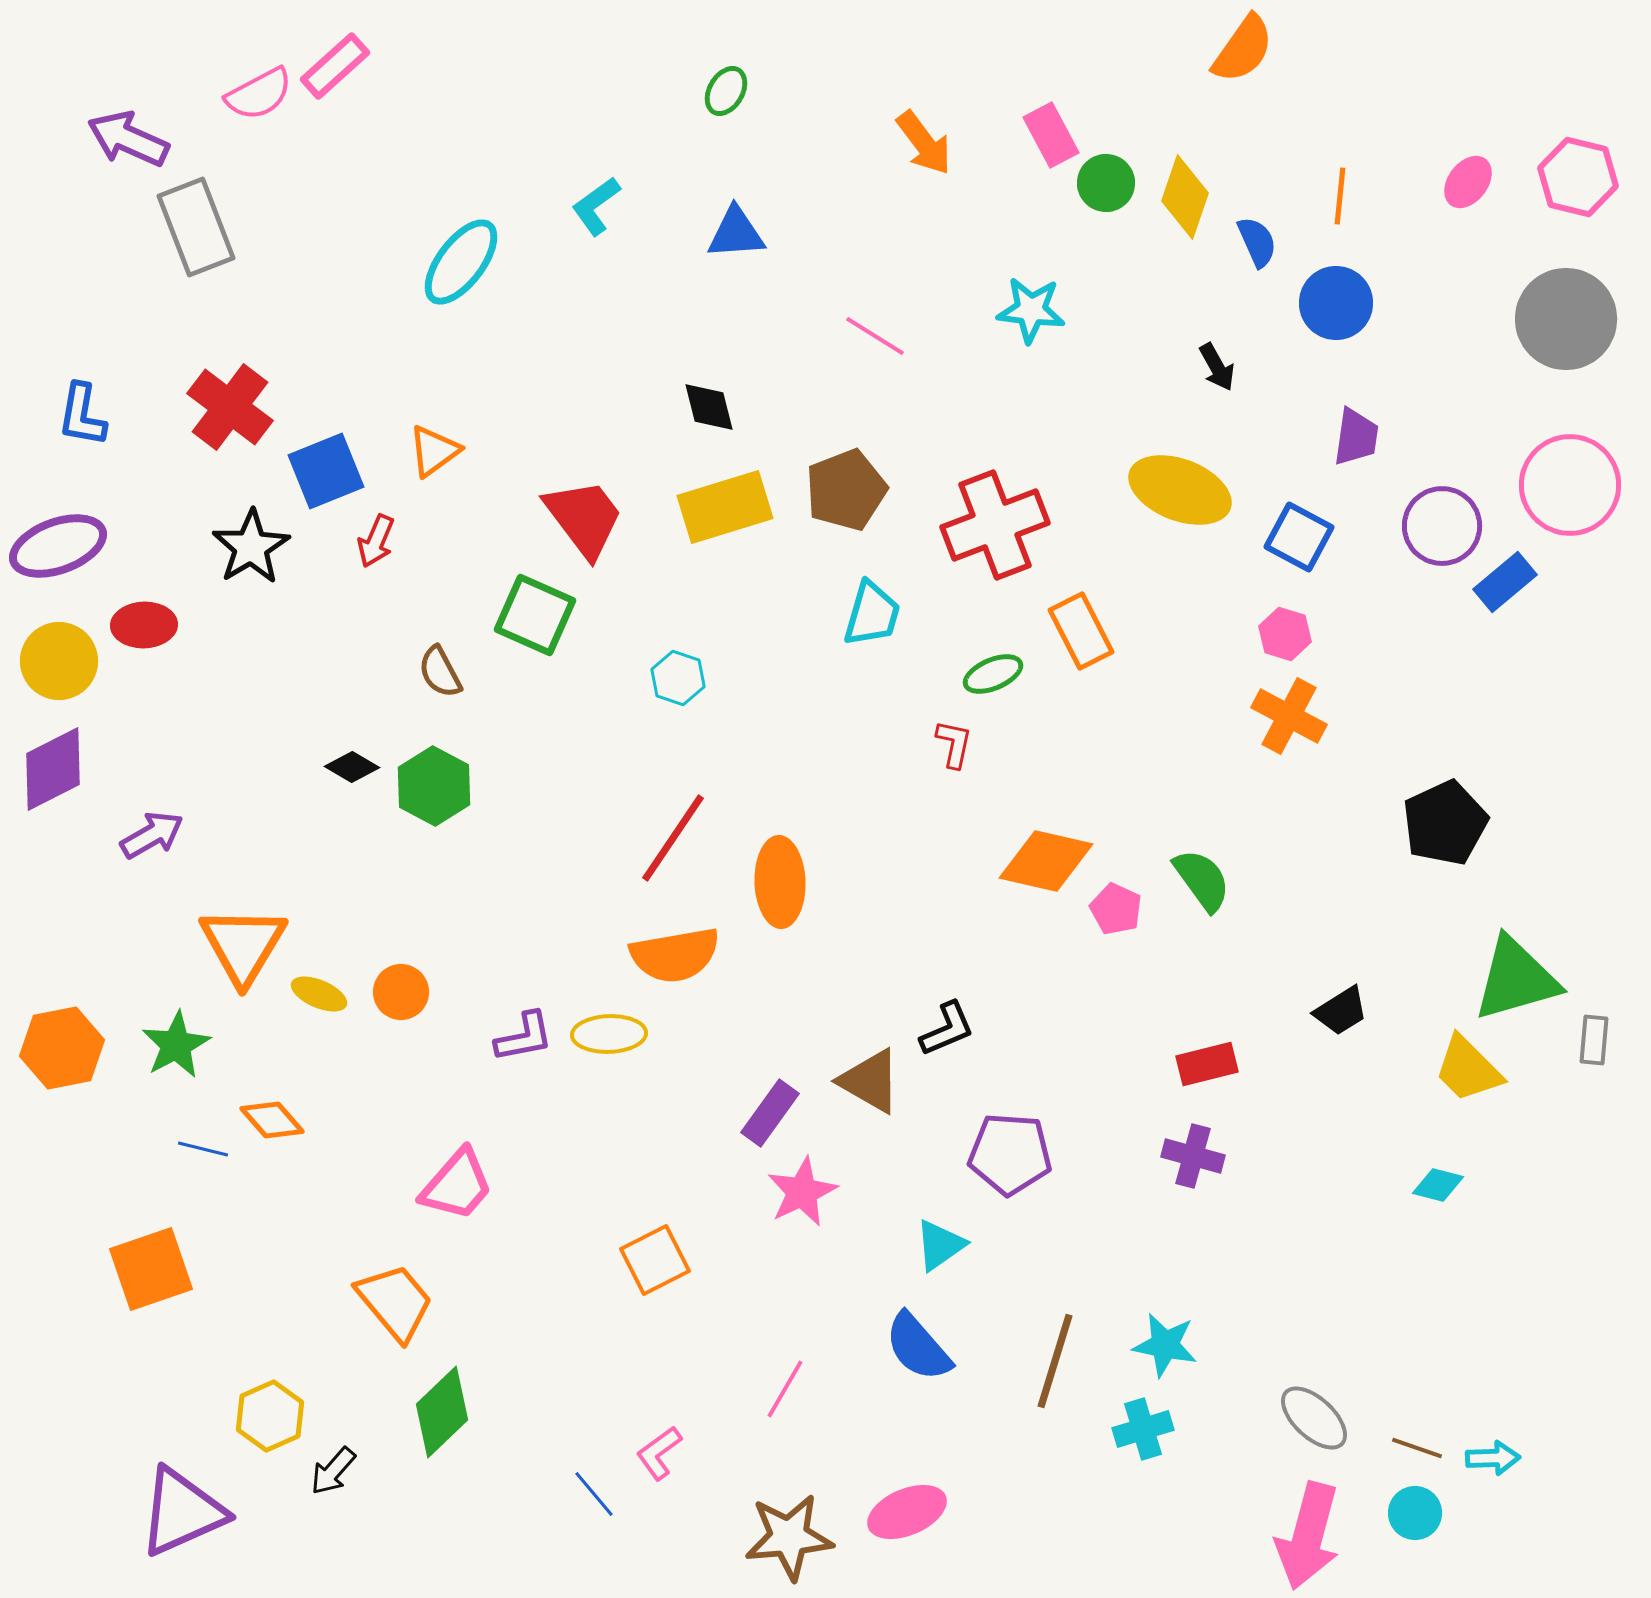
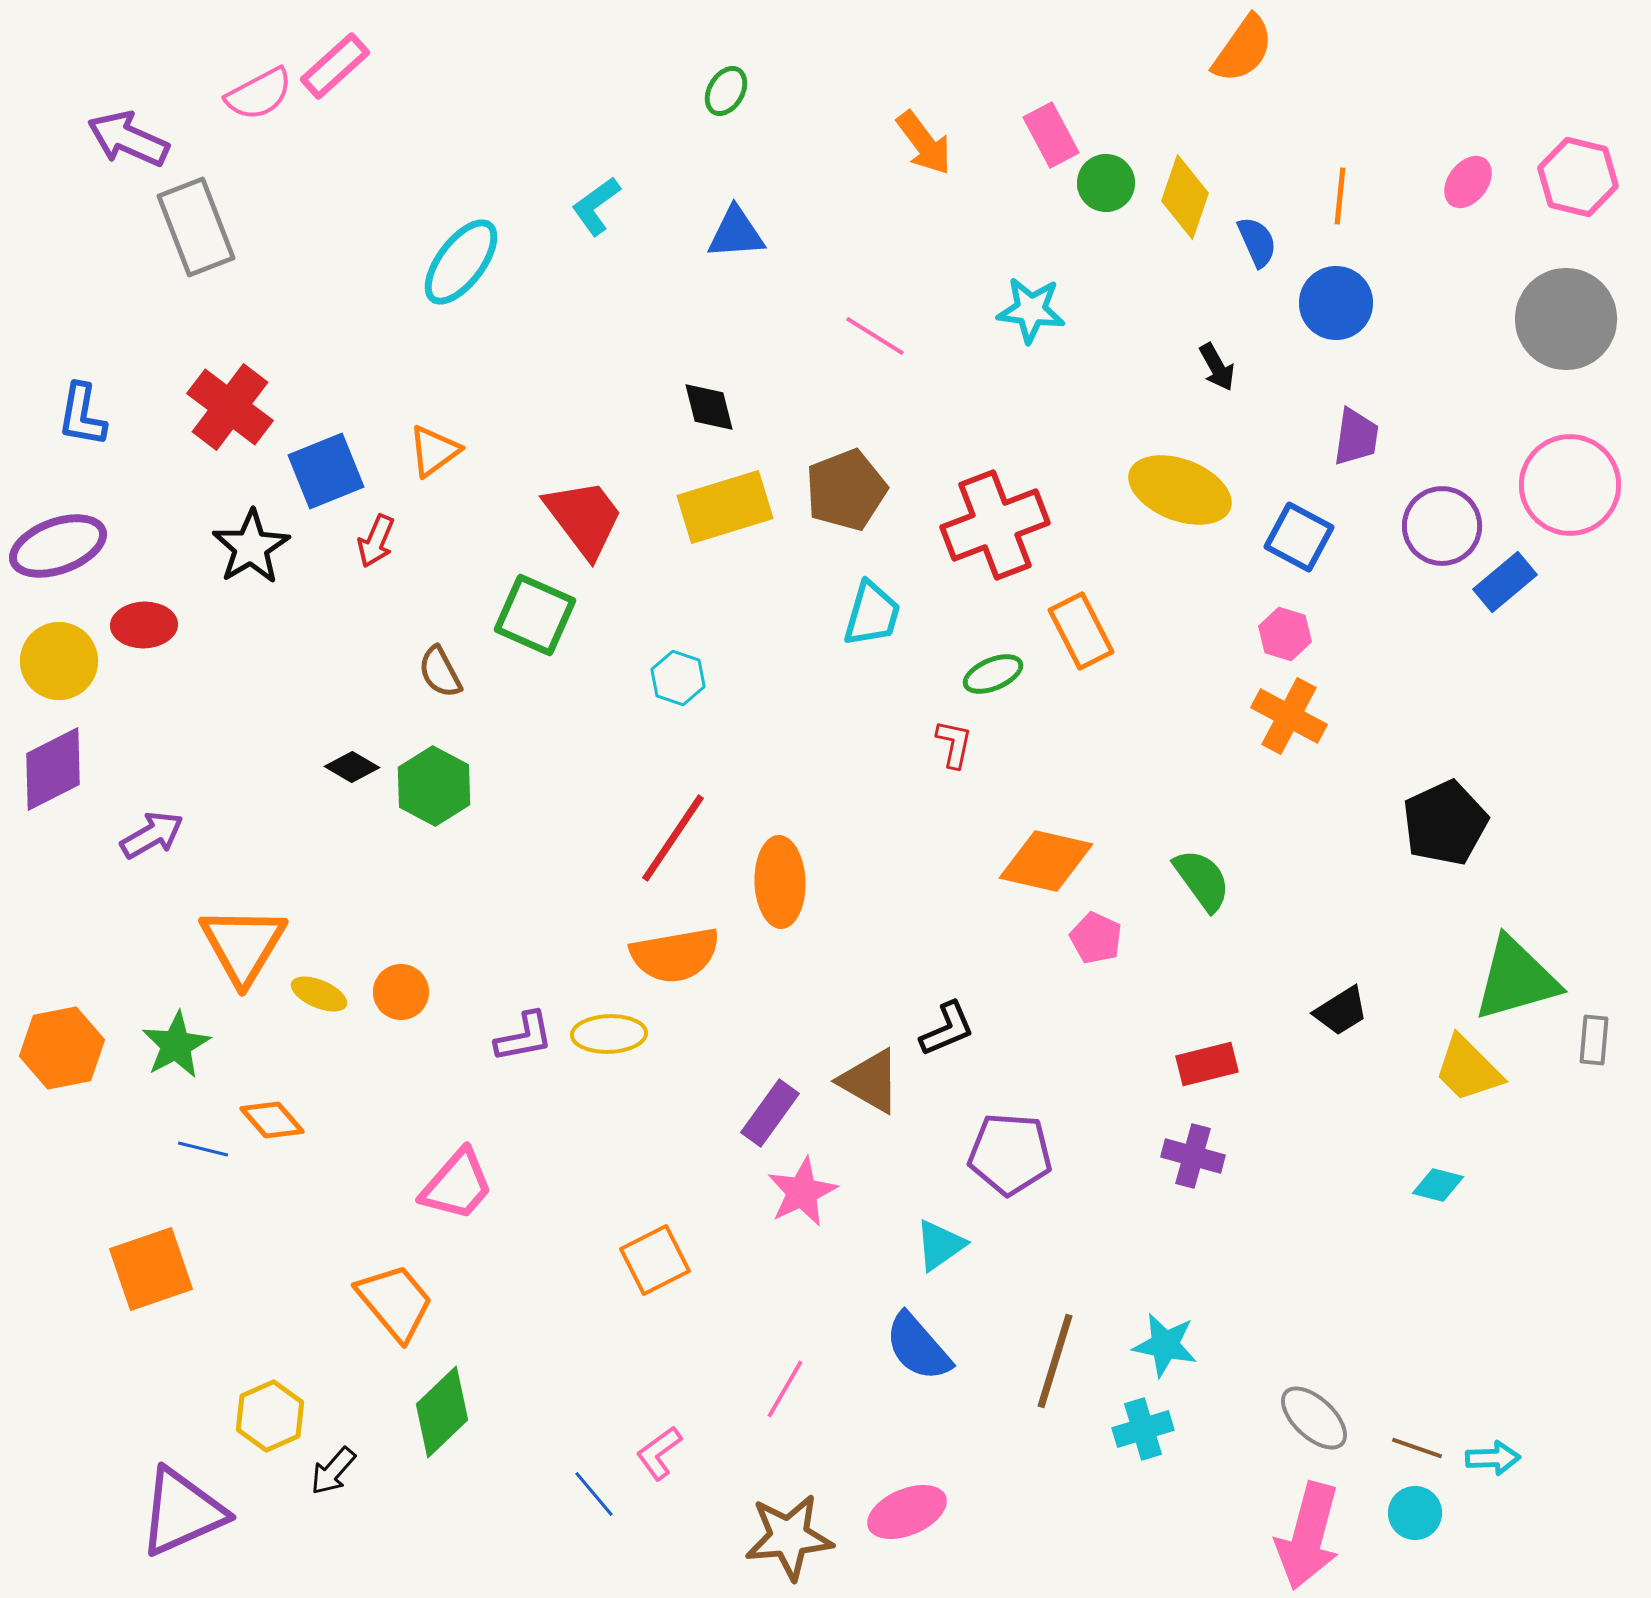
pink pentagon at (1116, 909): moved 20 px left, 29 px down
